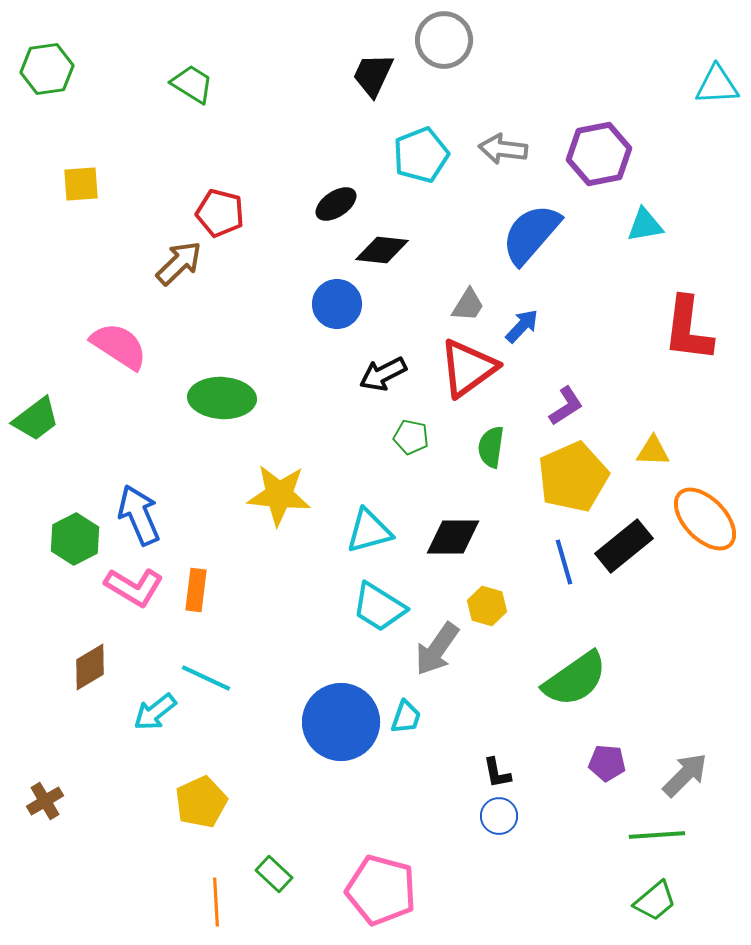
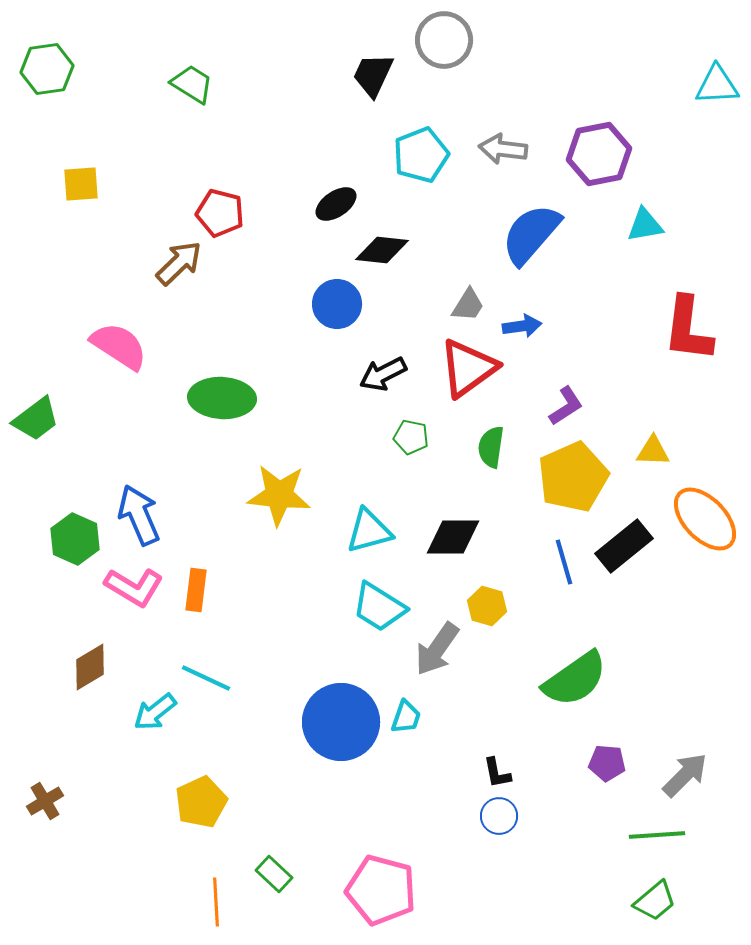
blue arrow at (522, 326): rotated 39 degrees clockwise
green hexagon at (75, 539): rotated 9 degrees counterclockwise
